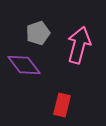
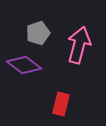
purple diamond: rotated 16 degrees counterclockwise
red rectangle: moved 1 px left, 1 px up
